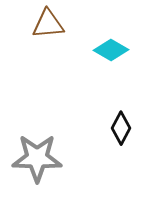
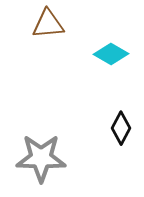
cyan diamond: moved 4 px down
gray star: moved 4 px right
